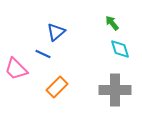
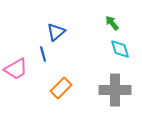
blue line: rotated 49 degrees clockwise
pink trapezoid: rotated 75 degrees counterclockwise
orange rectangle: moved 4 px right, 1 px down
